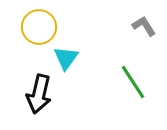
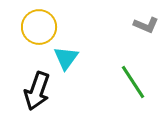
gray L-shape: moved 2 px right, 1 px up; rotated 145 degrees clockwise
black arrow: moved 2 px left, 3 px up; rotated 6 degrees clockwise
